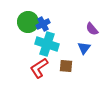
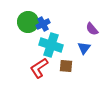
cyan cross: moved 4 px right, 1 px down
